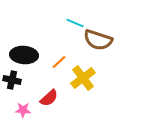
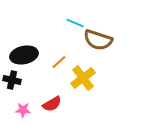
black ellipse: rotated 16 degrees counterclockwise
red semicircle: moved 3 px right, 6 px down; rotated 12 degrees clockwise
